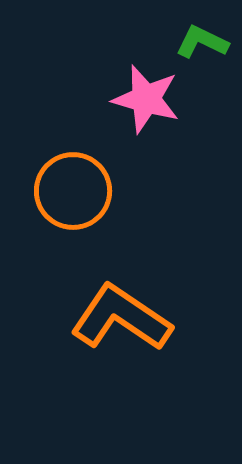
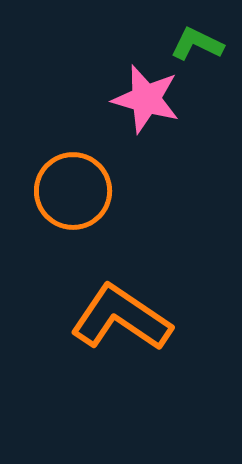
green L-shape: moved 5 px left, 2 px down
